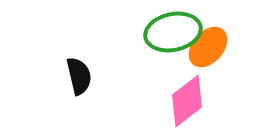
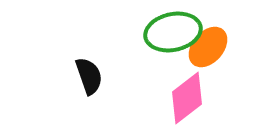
black semicircle: moved 10 px right; rotated 6 degrees counterclockwise
pink diamond: moved 3 px up
